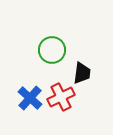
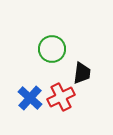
green circle: moved 1 px up
